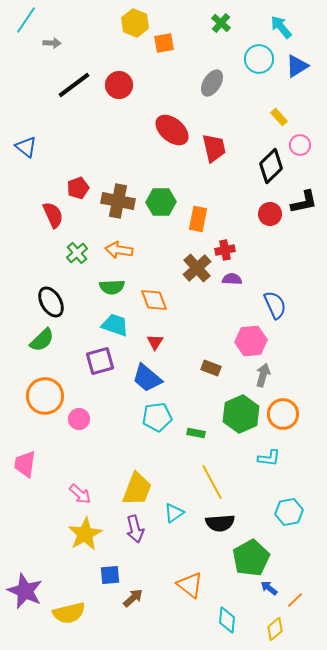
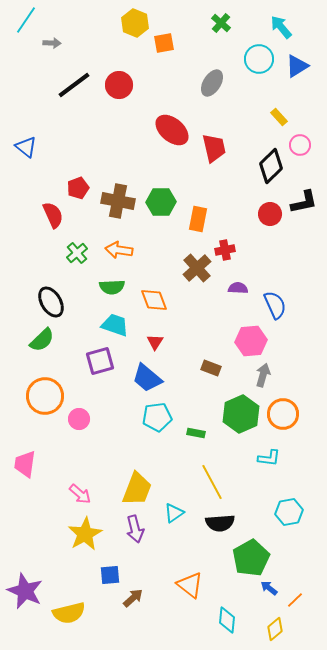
purple semicircle at (232, 279): moved 6 px right, 9 px down
